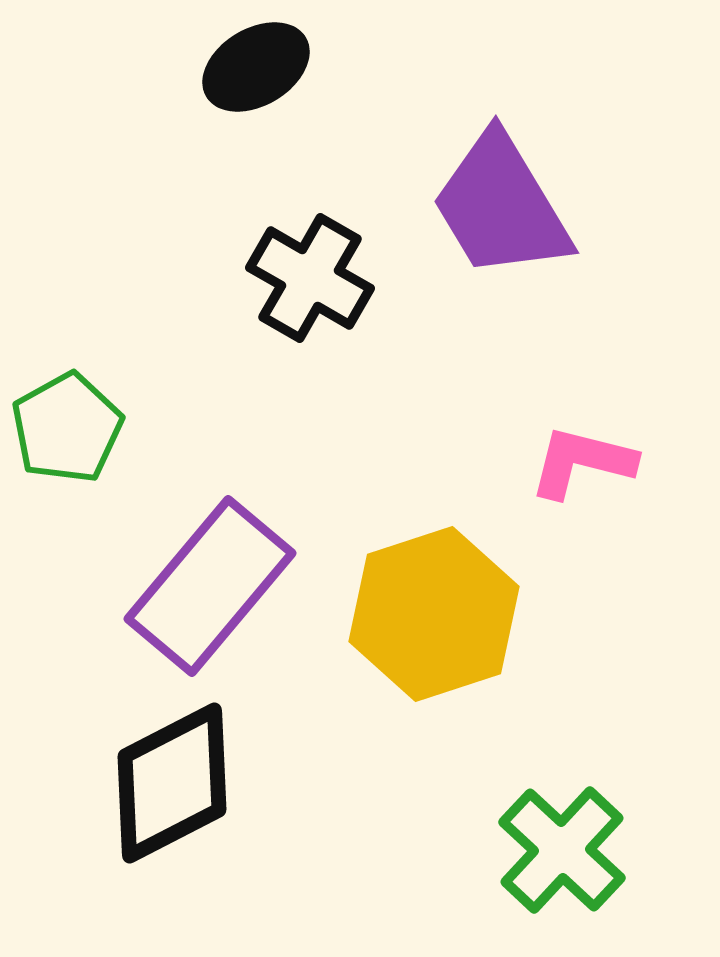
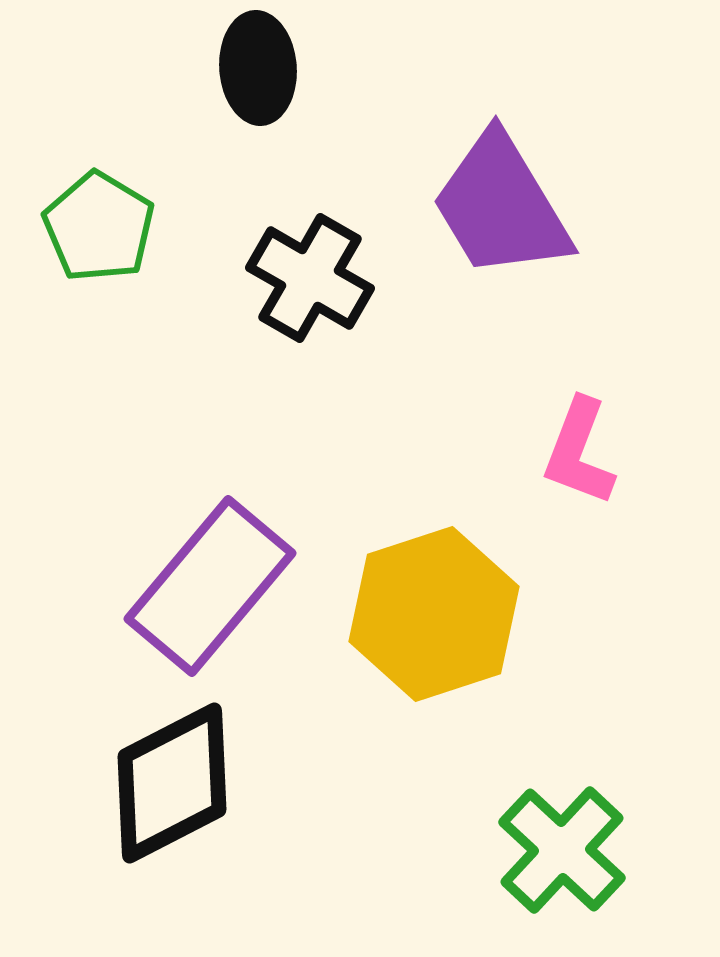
black ellipse: moved 2 px right, 1 px down; rotated 63 degrees counterclockwise
green pentagon: moved 32 px right, 201 px up; rotated 12 degrees counterclockwise
pink L-shape: moved 3 px left, 10 px up; rotated 83 degrees counterclockwise
